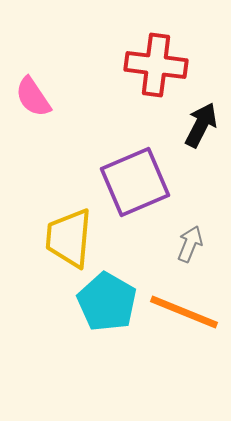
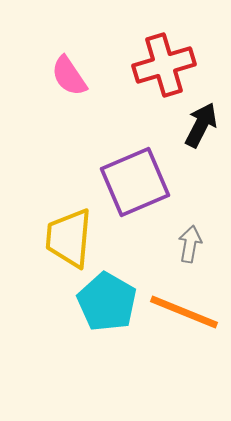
red cross: moved 8 px right; rotated 24 degrees counterclockwise
pink semicircle: moved 36 px right, 21 px up
gray arrow: rotated 12 degrees counterclockwise
